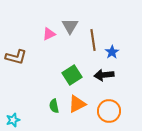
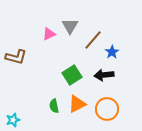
brown line: rotated 50 degrees clockwise
orange circle: moved 2 px left, 2 px up
